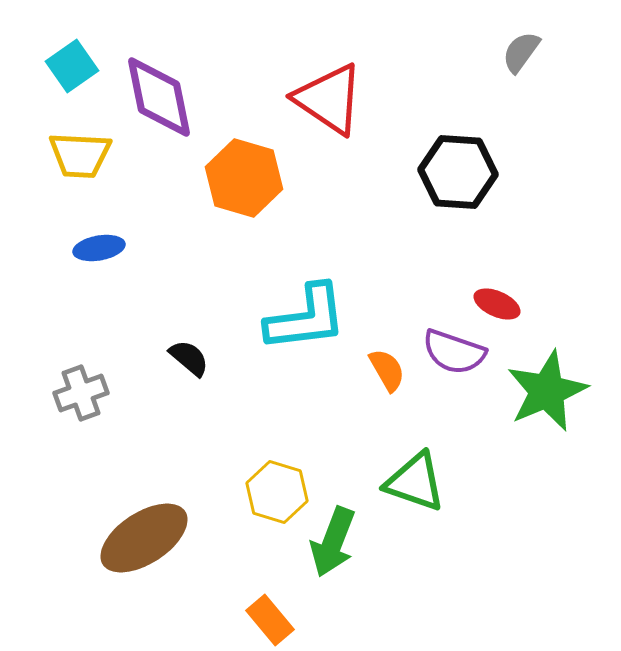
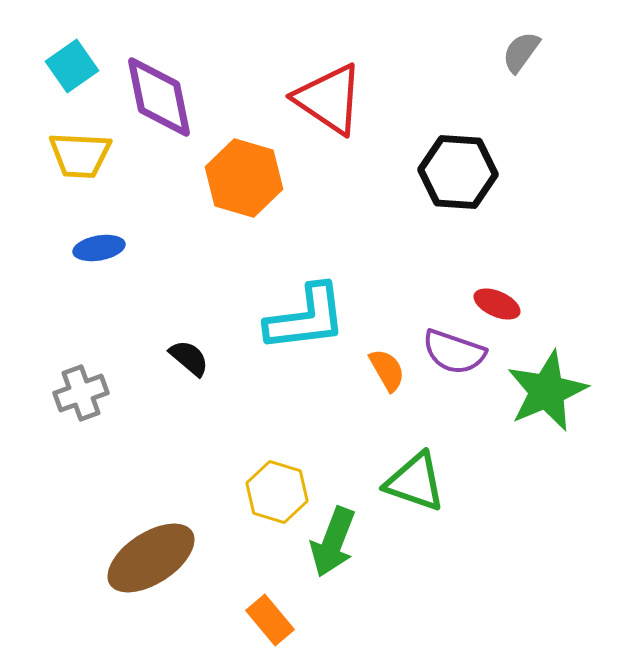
brown ellipse: moved 7 px right, 20 px down
